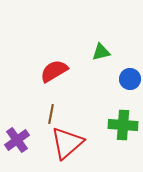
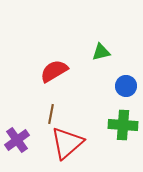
blue circle: moved 4 px left, 7 px down
